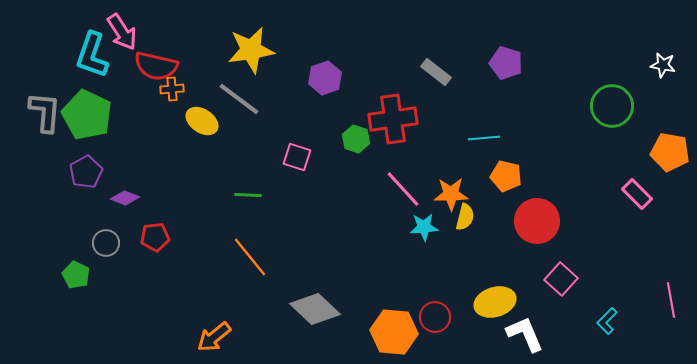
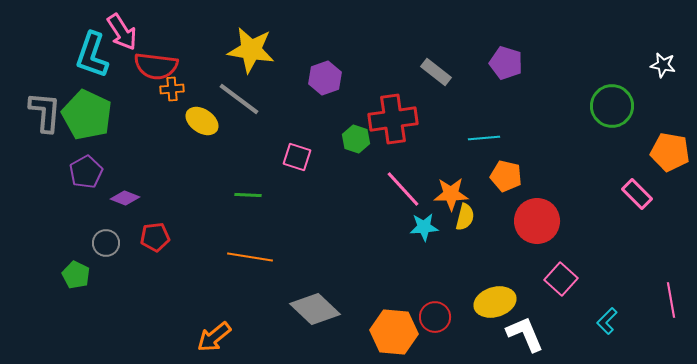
yellow star at (251, 50): rotated 18 degrees clockwise
red semicircle at (156, 66): rotated 6 degrees counterclockwise
orange line at (250, 257): rotated 42 degrees counterclockwise
